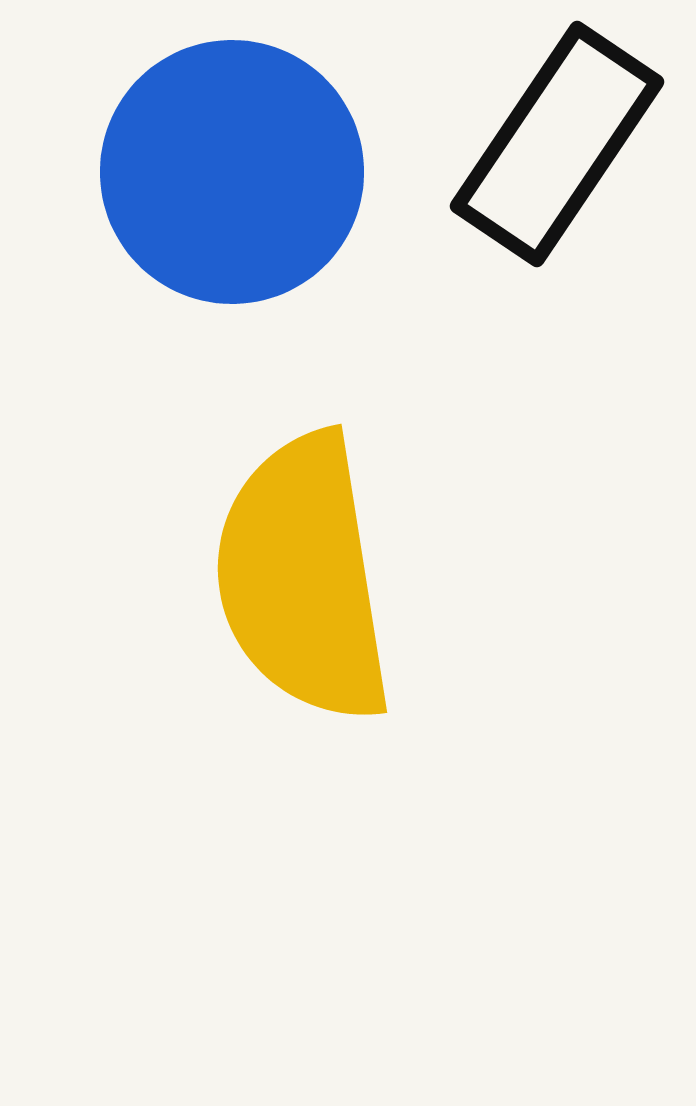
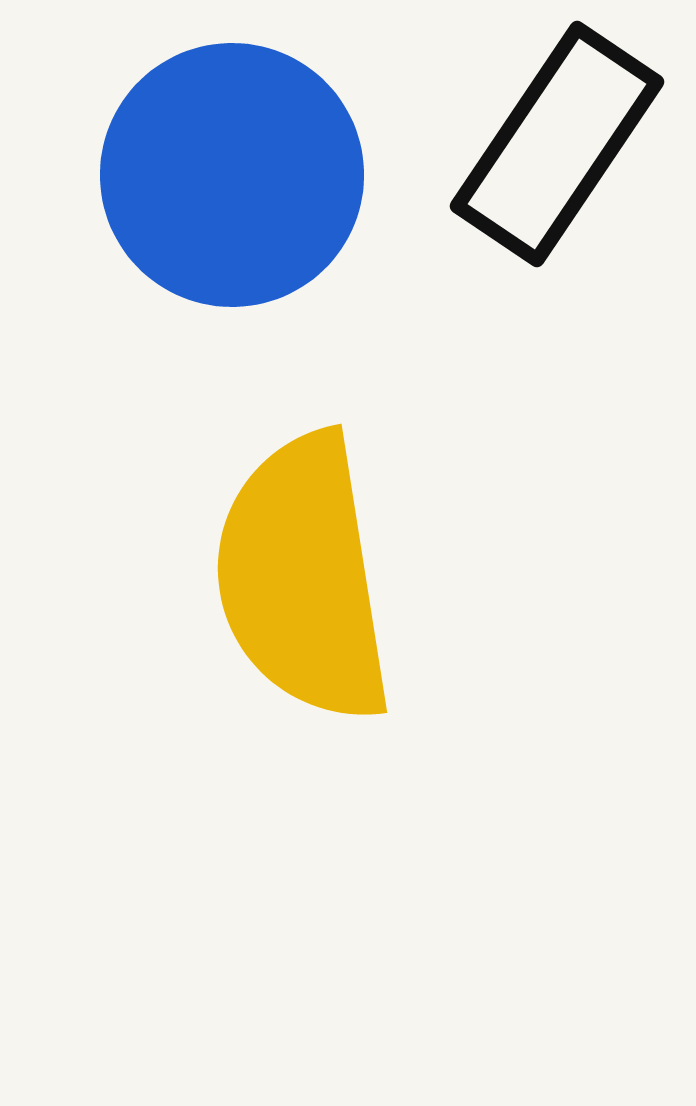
blue circle: moved 3 px down
